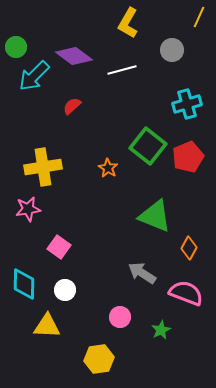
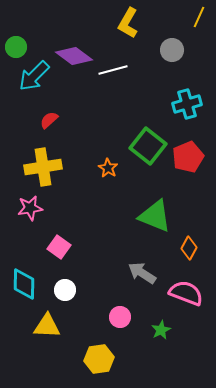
white line: moved 9 px left
red semicircle: moved 23 px left, 14 px down
pink star: moved 2 px right, 1 px up
